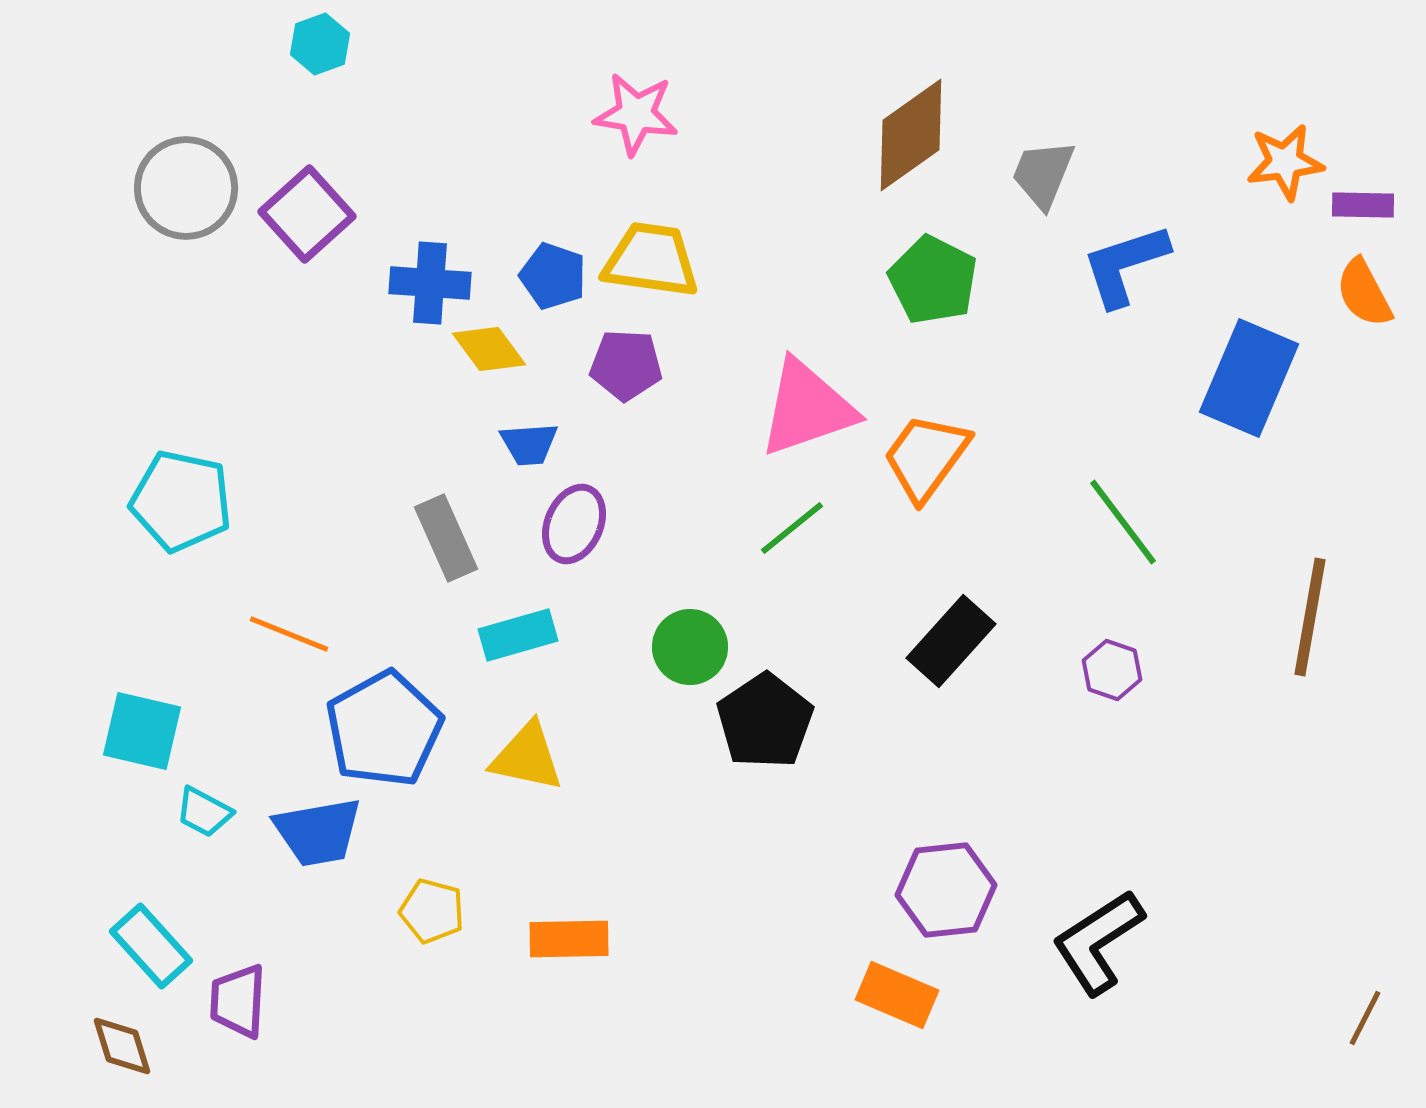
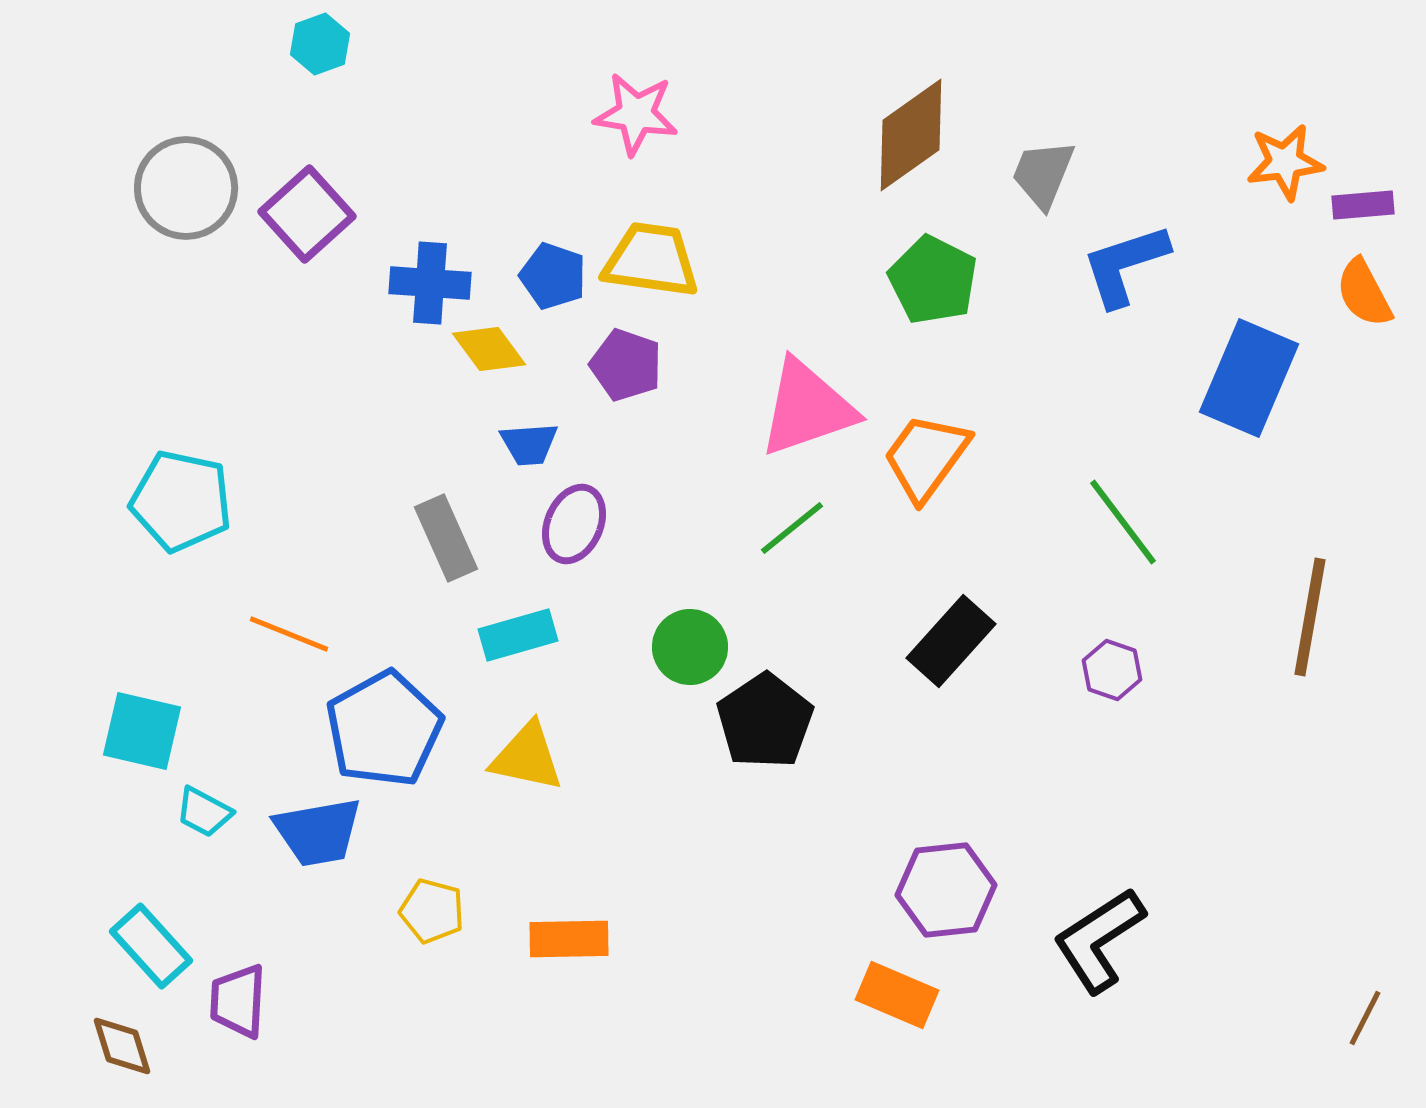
purple rectangle at (1363, 205): rotated 6 degrees counterclockwise
purple pentagon at (626, 365): rotated 16 degrees clockwise
black L-shape at (1098, 942): moved 1 px right, 2 px up
